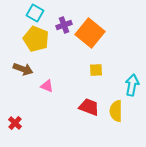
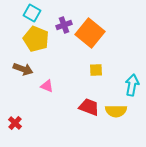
cyan square: moved 3 px left
yellow semicircle: rotated 90 degrees counterclockwise
